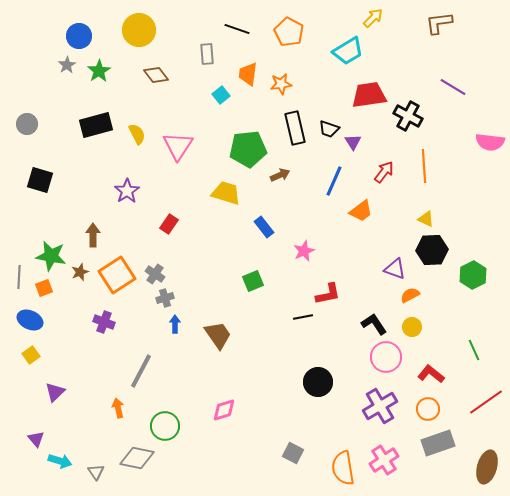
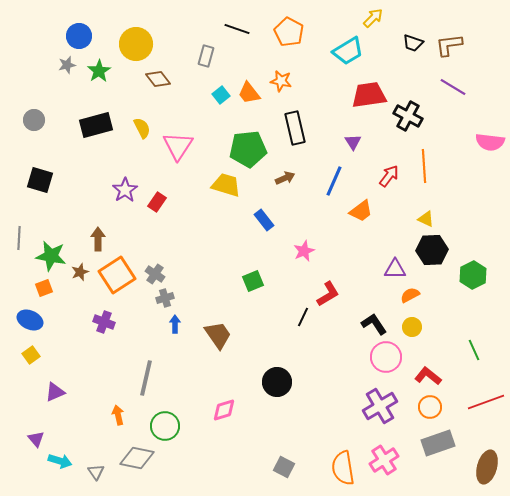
brown L-shape at (439, 23): moved 10 px right, 22 px down
yellow circle at (139, 30): moved 3 px left, 14 px down
gray rectangle at (207, 54): moved 1 px left, 2 px down; rotated 20 degrees clockwise
gray star at (67, 65): rotated 18 degrees clockwise
orange trapezoid at (248, 74): moved 1 px right, 19 px down; rotated 45 degrees counterclockwise
brown diamond at (156, 75): moved 2 px right, 4 px down
orange star at (281, 84): moved 3 px up; rotated 20 degrees clockwise
gray circle at (27, 124): moved 7 px right, 4 px up
black trapezoid at (329, 129): moved 84 px right, 86 px up
yellow semicircle at (137, 134): moved 5 px right, 6 px up
red arrow at (384, 172): moved 5 px right, 4 px down
brown arrow at (280, 175): moved 5 px right, 3 px down
purple star at (127, 191): moved 2 px left, 1 px up
yellow trapezoid at (226, 193): moved 8 px up
red rectangle at (169, 224): moved 12 px left, 22 px up
blue rectangle at (264, 227): moved 7 px up
brown arrow at (93, 235): moved 5 px right, 4 px down
purple triangle at (395, 269): rotated 20 degrees counterclockwise
gray line at (19, 277): moved 39 px up
red L-shape at (328, 294): rotated 20 degrees counterclockwise
black line at (303, 317): rotated 54 degrees counterclockwise
gray line at (141, 371): moved 5 px right, 7 px down; rotated 15 degrees counterclockwise
red L-shape at (431, 374): moved 3 px left, 2 px down
black circle at (318, 382): moved 41 px left
purple triangle at (55, 392): rotated 20 degrees clockwise
red line at (486, 402): rotated 15 degrees clockwise
orange arrow at (118, 408): moved 7 px down
orange circle at (428, 409): moved 2 px right, 2 px up
gray square at (293, 453): moved 9 px left, 14 px down
